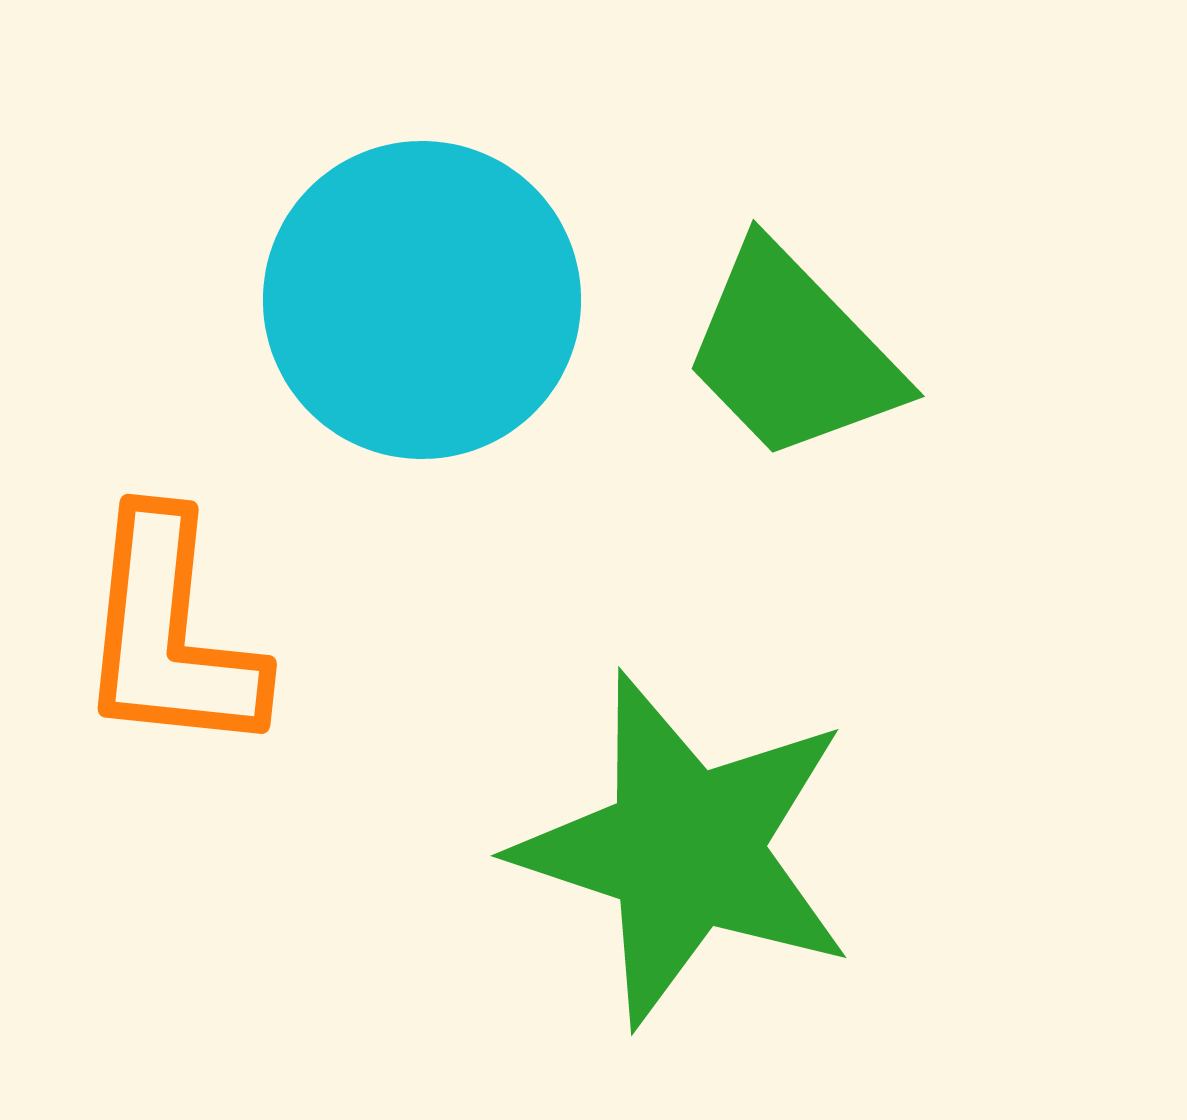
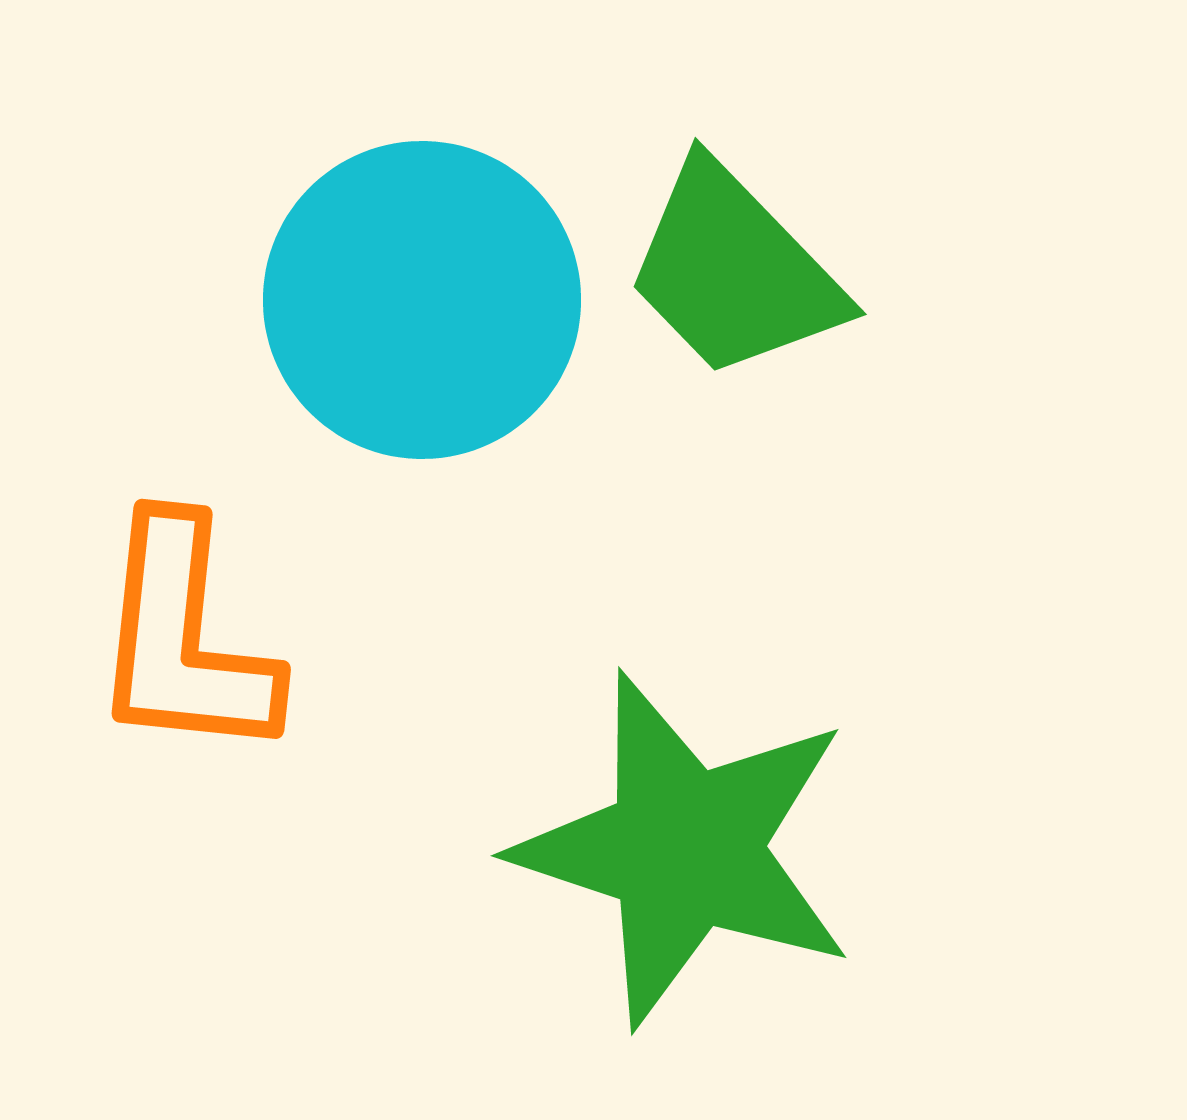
green trapezoid: moved 58 px left, 82 px up
orange L-shape: moved 14 px right, 5 px down
